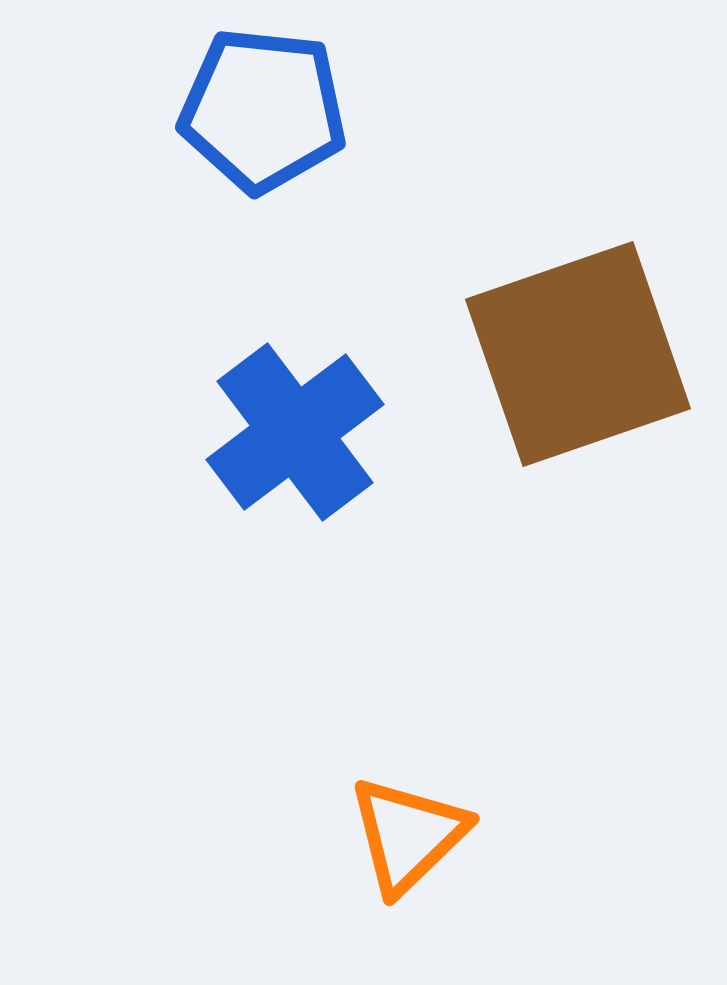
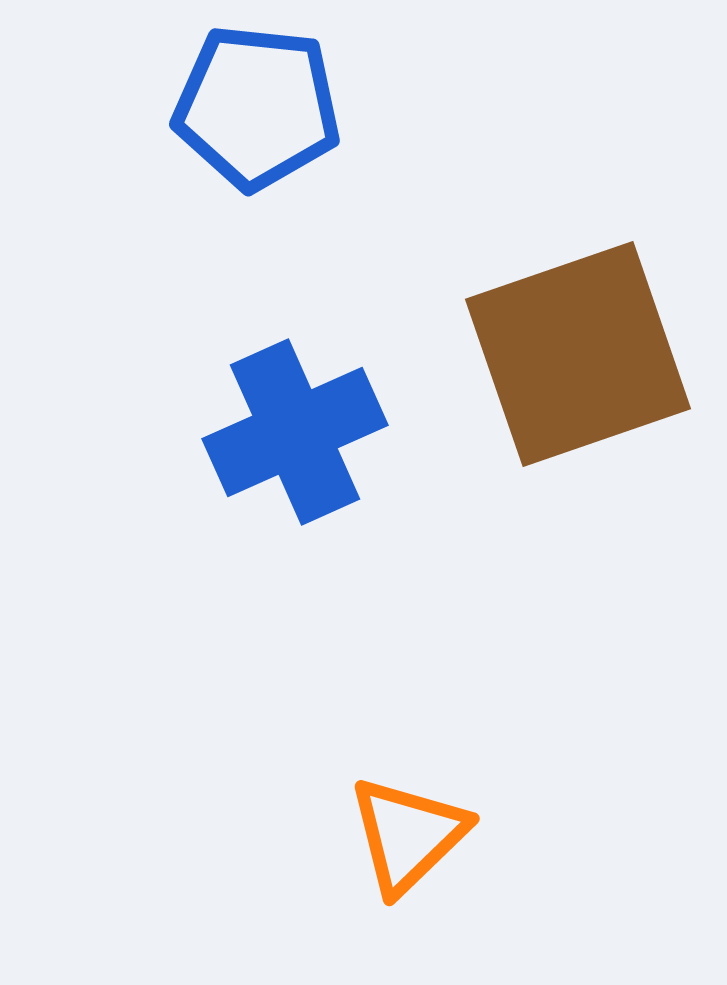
blue pentagon: moved 6 px left, 3 px up
blue cross: rotated 13 degrees clockwise
